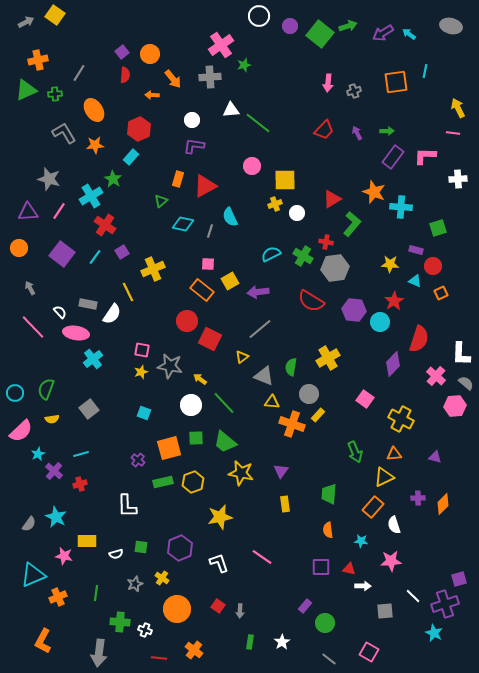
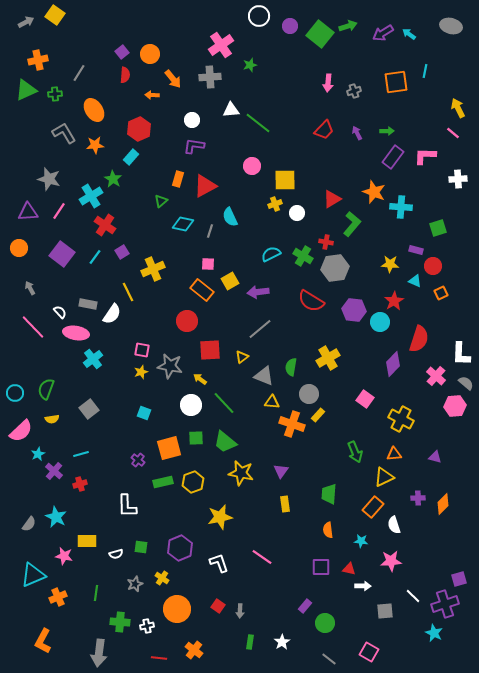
green star at (244, 65): moved 6 px right
pink line at (453, 133): rotated 32 degrees clockwise
red square at (210, 339): moved 11 px down; rotated 30 degrees counterclockwise
white cross at (145, 630): moved 2 px right, 4 px up; rotated 32 degrees counterclockwise
